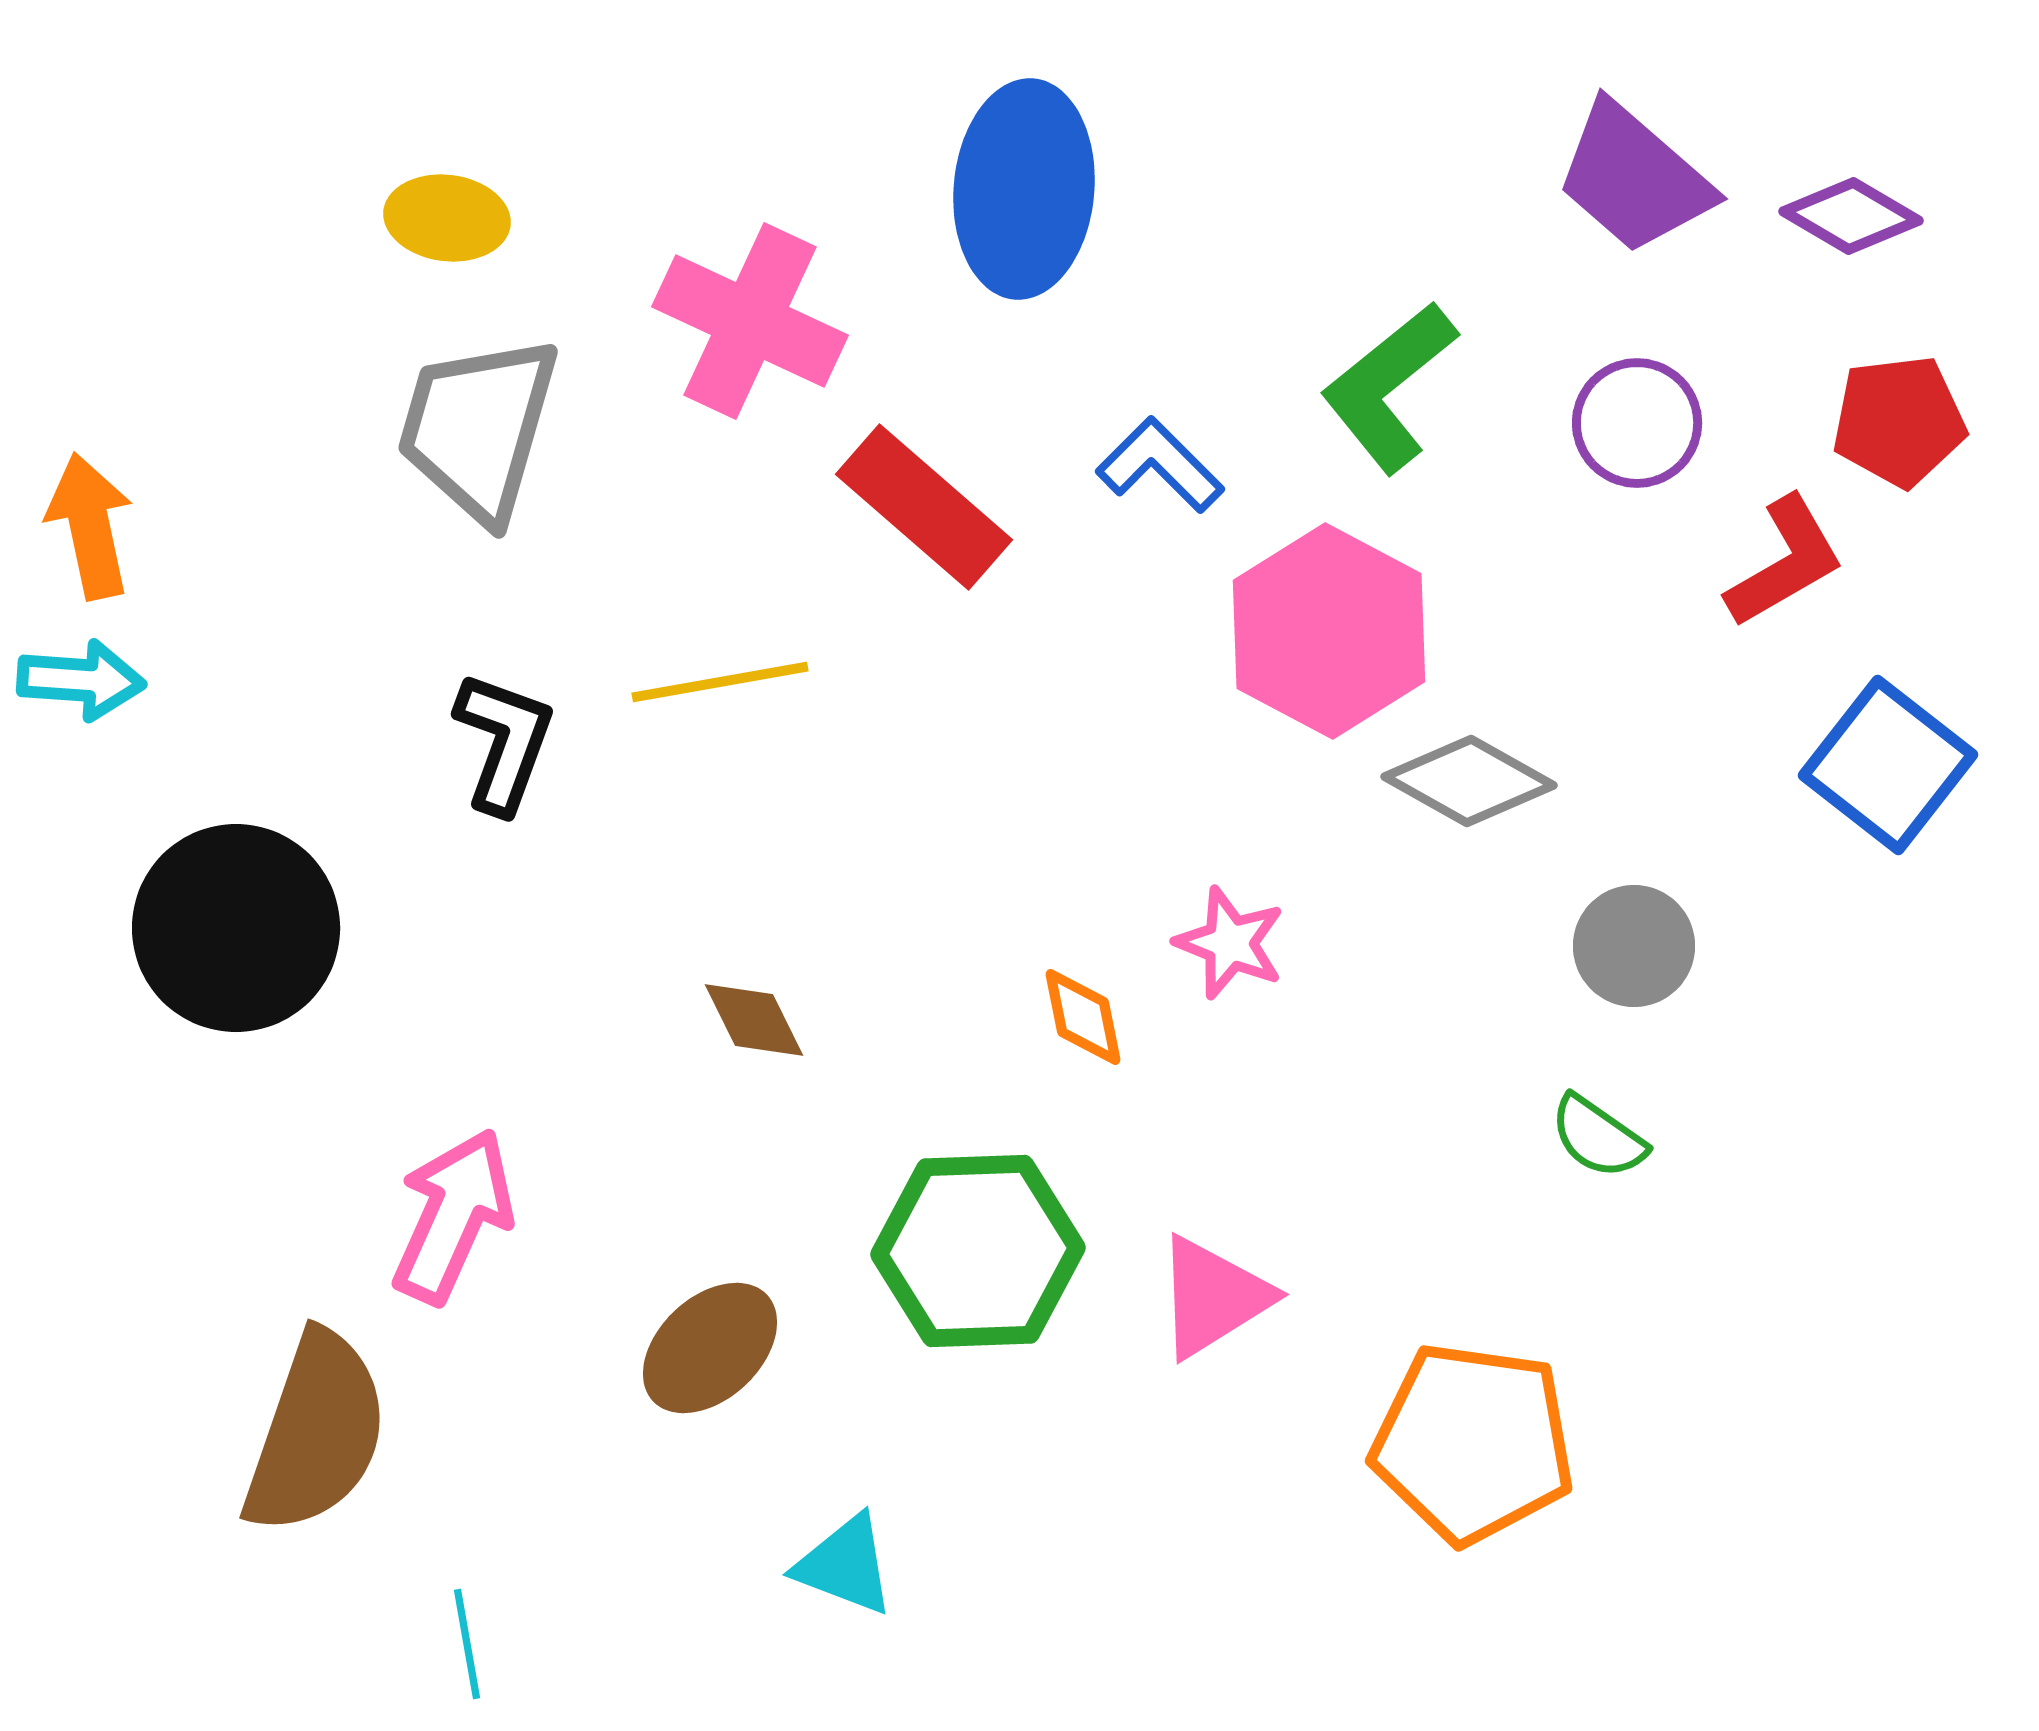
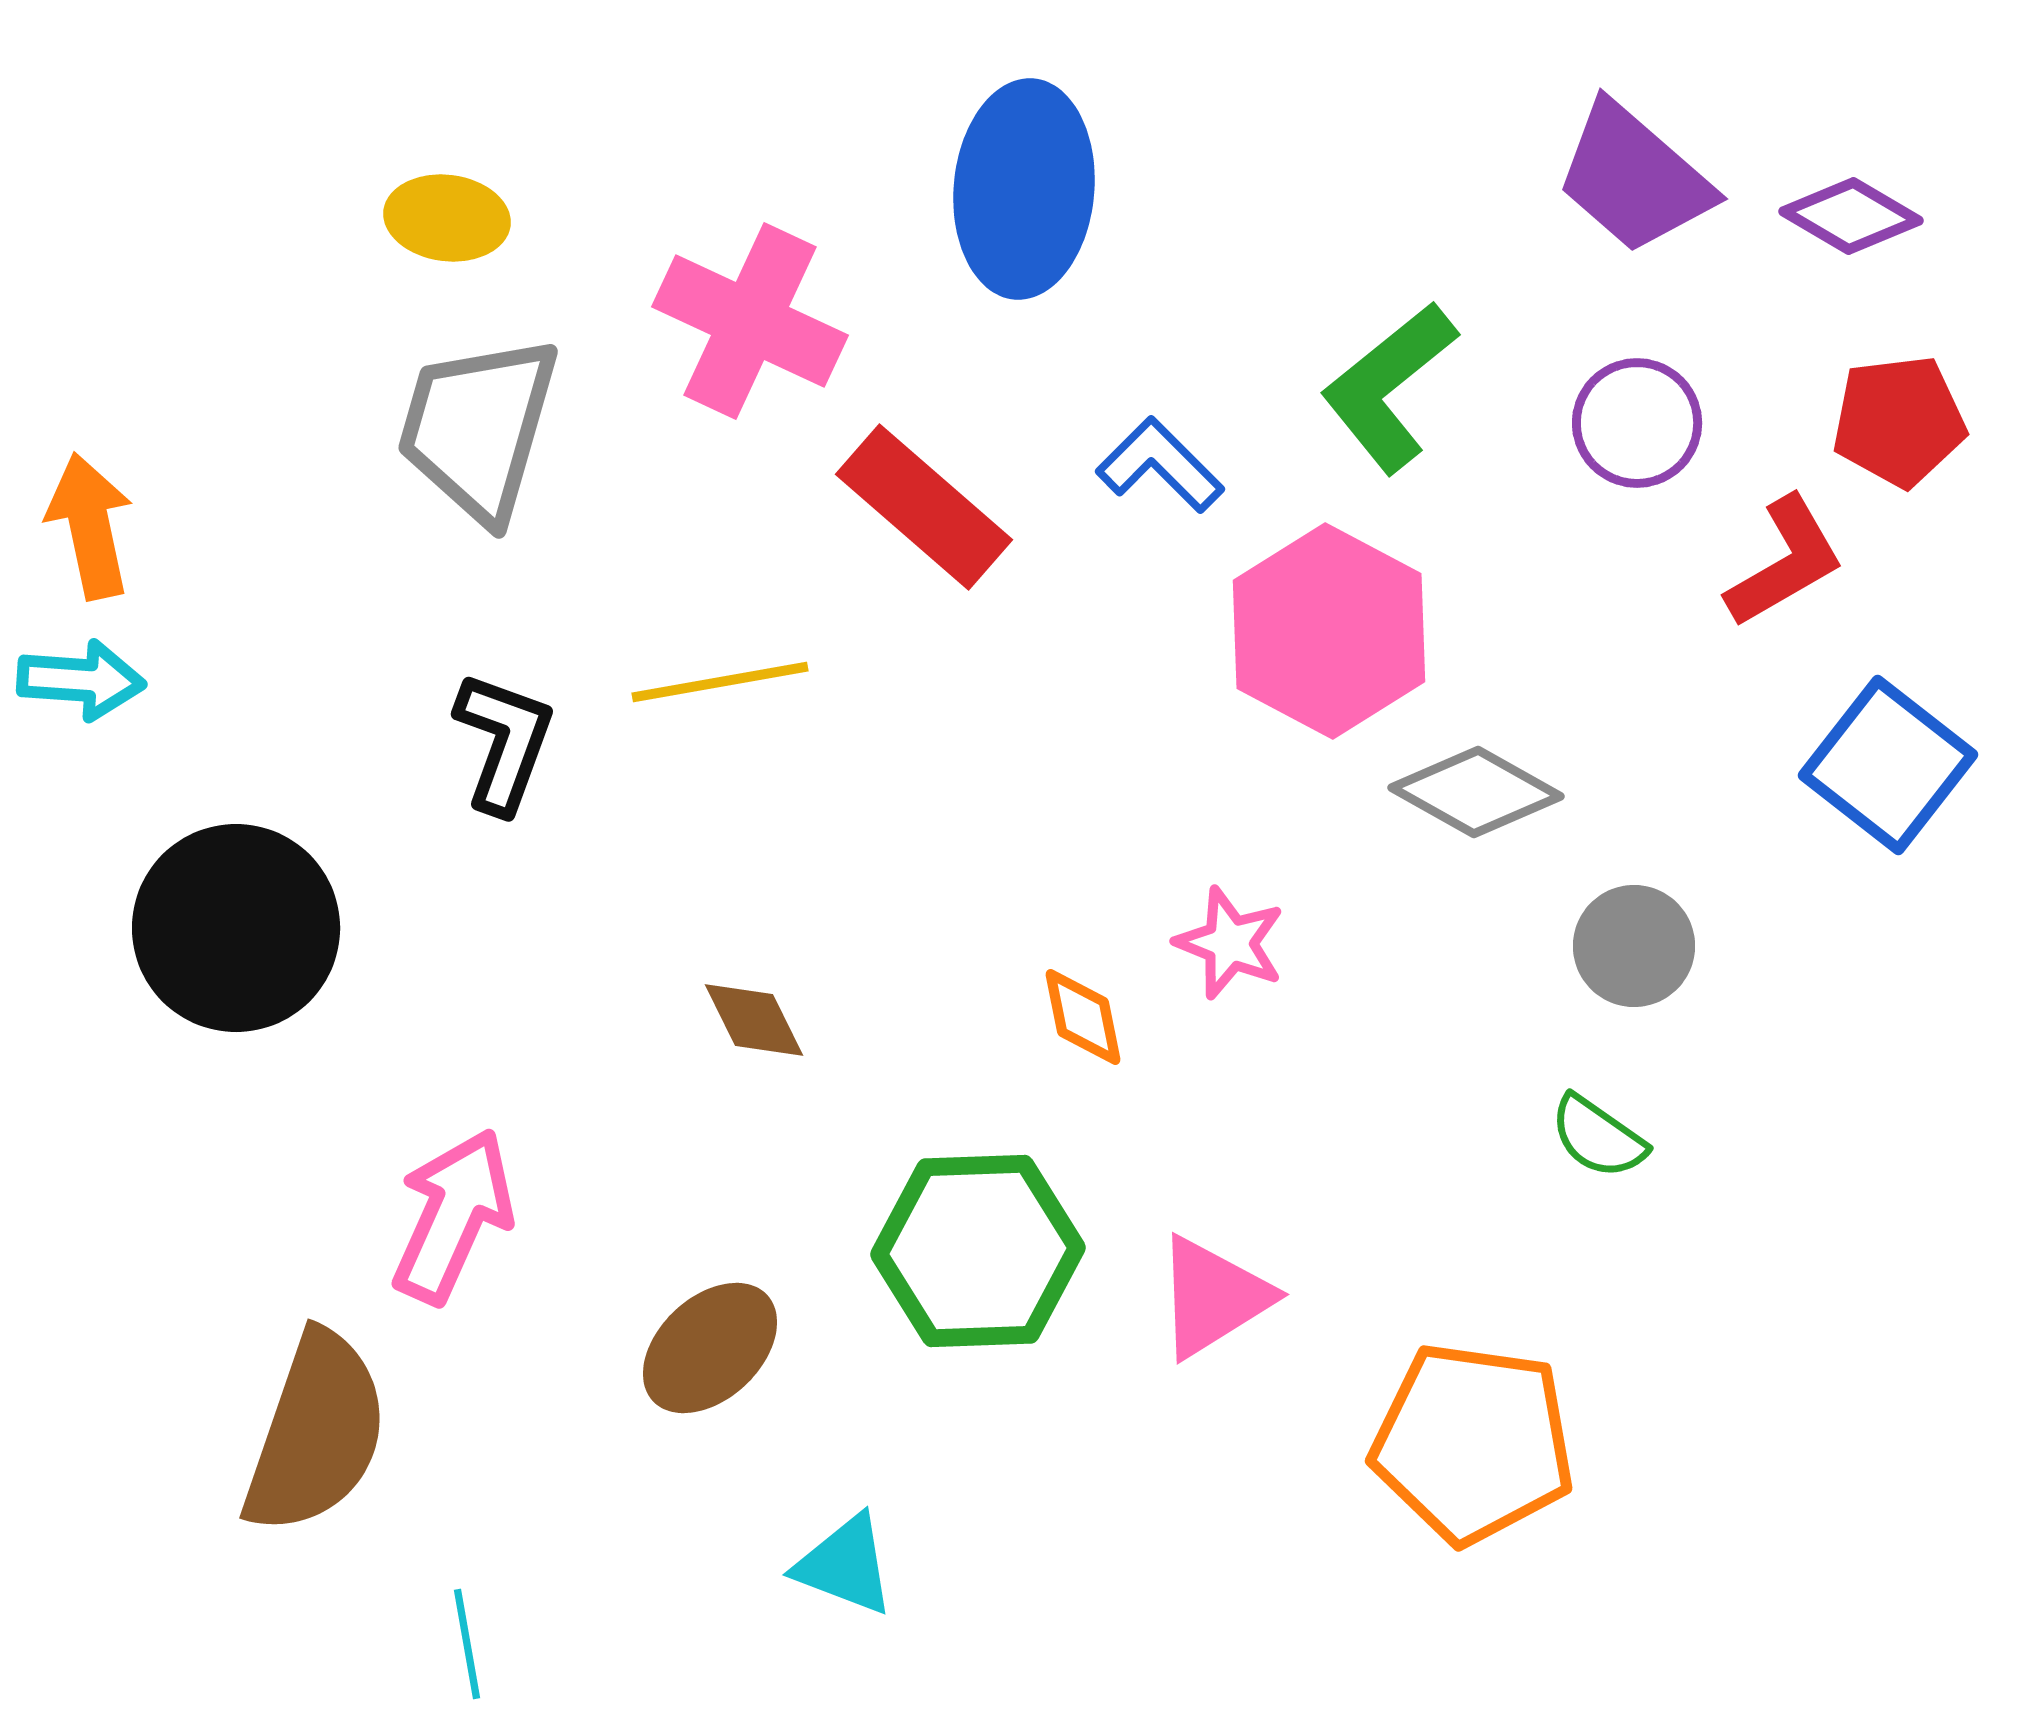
gray diamond: moved 7 px right, 11 px down
